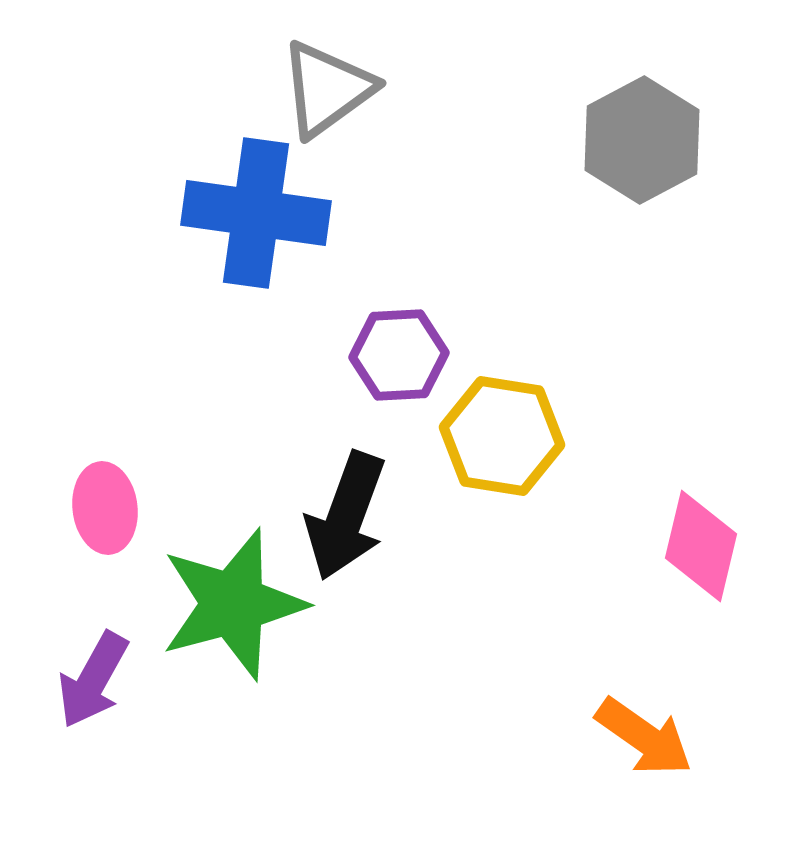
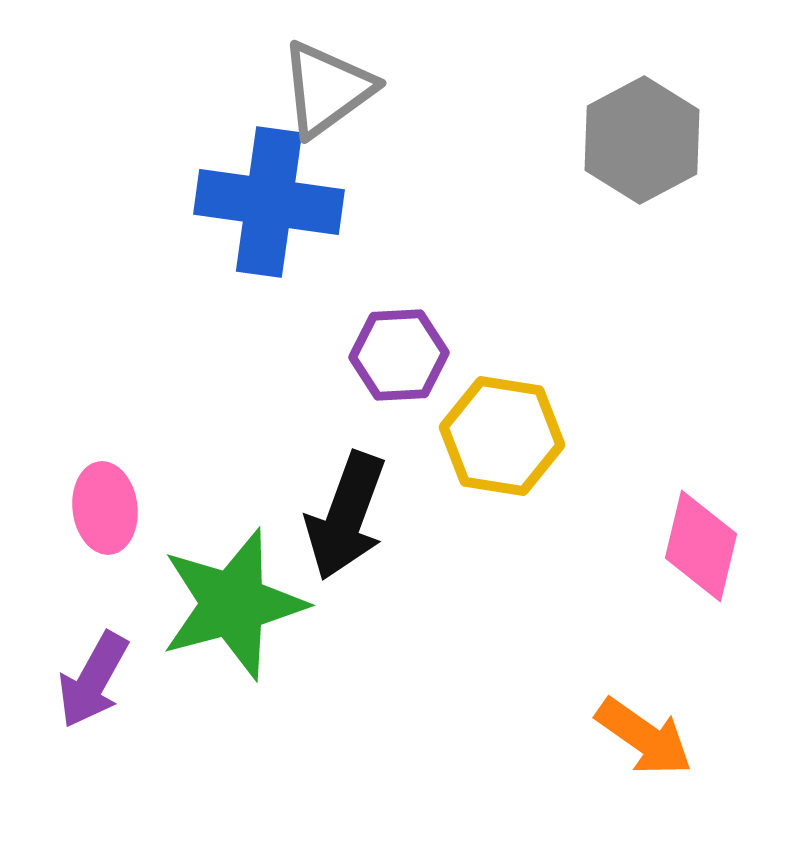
blue cross: moved 13 px right, 11 px up
